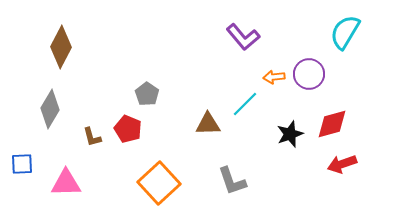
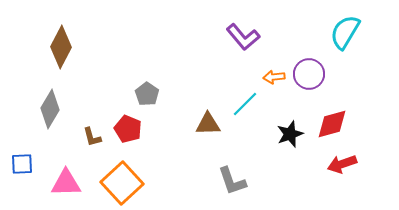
orange square: moved 37 px left
